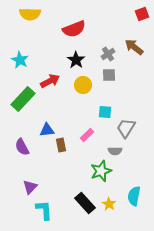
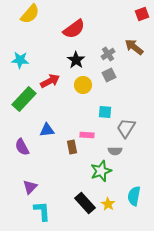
yellow semicircle: rotated 50 degrees counterclockwise
red semicircle: rotated 15 degrees counterclockwise
cyan star: rotated 24 degrees counterclockwise
gray square: rotated 24 degrees counterclockwise
green rectangle: moved 1 px right
pink rectangle: rotated 48 degrees clockwise
brown rectangle: moved 11 px right, 2 px down
yellow star: moved 1 px left
cyan L-shape: moved 2 px left, 1 px down
